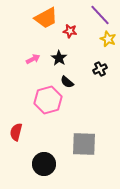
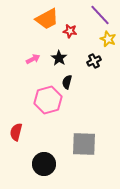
orange trapezoid: moved 1 px right, 1 px down
black cross: moved 6 px left, 8 px up
black semicircle: rotated 64 degrees clockwise
